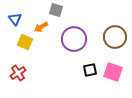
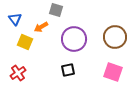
black square: moved 22 px left
